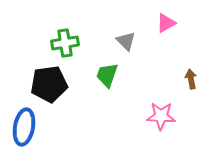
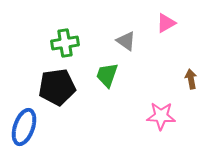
gray triangle: rotated 10 degrees counterclockwise
black pentagon: moved 8 px right, 3 px down
blue ellipse: rotated 9 degrees clockwise
